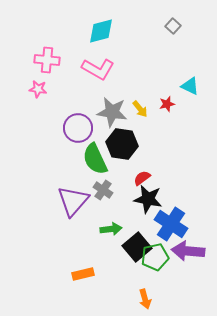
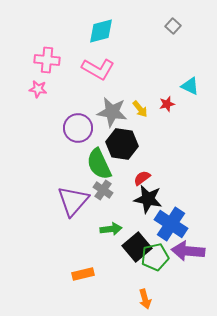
green semicircle: moved 4 px right, 5 px down
